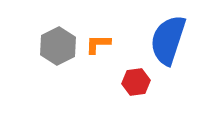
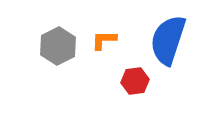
orange L-shape: moved 6 px right, 4 px up
red hexagon: moved 1 px left, 1 px up
